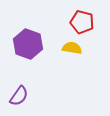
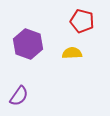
red pentagon: moved 1 px up
yellow semicircle: moved 5 px down; rotated 12 degrees counterclockwise
